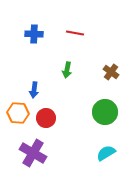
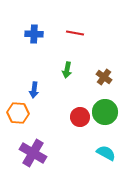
brown cross: moved 7 px left, 5 px down
red circle: moved 34 px right, 1 px up
cyan semicircle: rotated 60 degrees clockwise
